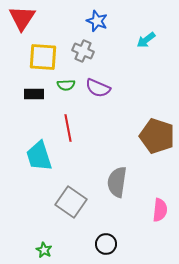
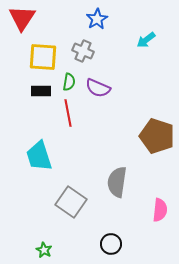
blue star: moved 2 px up; rotated 20 degrees clockwise
green semicircle: moved 3 px right, 3 px up; rotated 78 degrees counterclockwise
black rectangle: moved 7 px right, 3 px up
red line: moved 15 px up
black circle: moved 5 px right
